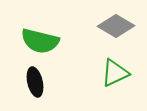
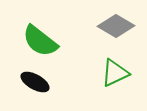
green semicircle: rotated 24 degrees clockwise
black ellipse: rotated 48 degrees counterclockwise
